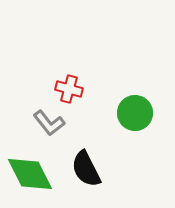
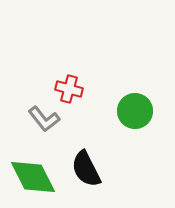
green circle: moved 2 px up
gray L-shape: moved 5 px left, 4 px up
green diamond: moved 3 px right, 3 px down
